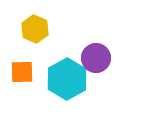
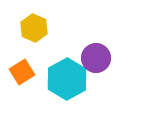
yellow hexagon: moved 1 px left, 1 px up
orange square: rotated 30 degrees counterclockwise
